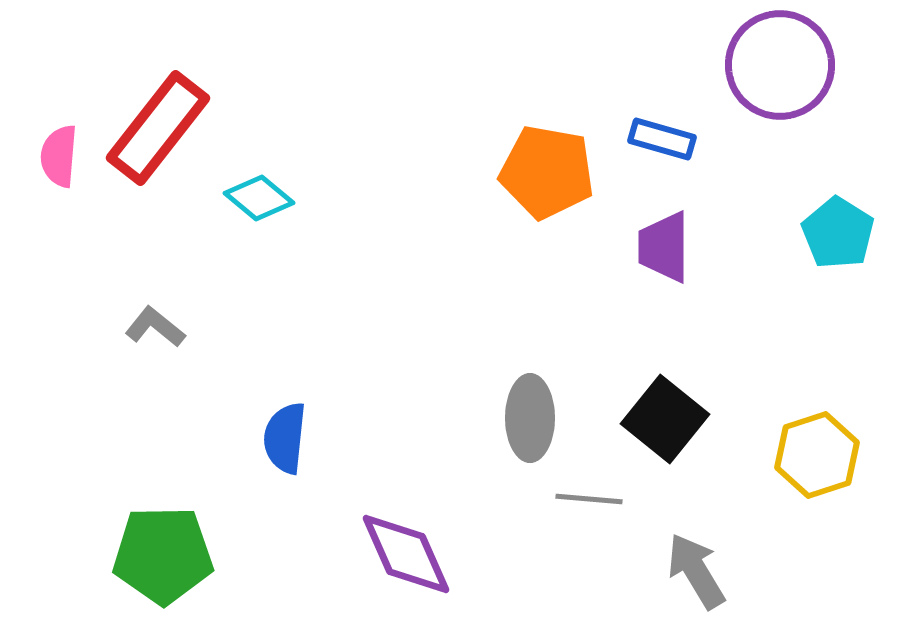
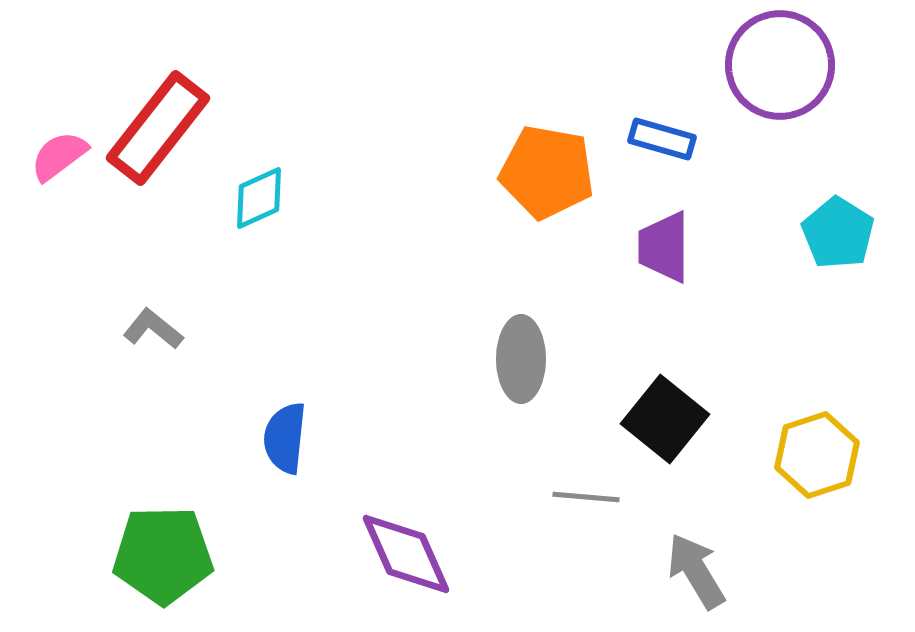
pink semicircle: rotated 48 degrees clockwise
cyan diamond: rotated 64 degrees counterclockwise
gray L-shape: moved 2 px left, 2 px down
gray ellipse: moved 9 px left, 59 px up
gray line: moved 3 px left, 2 px up
